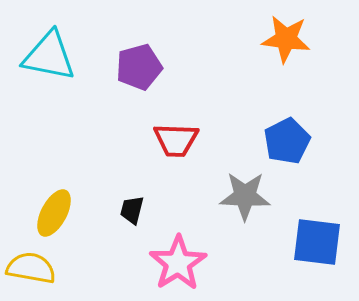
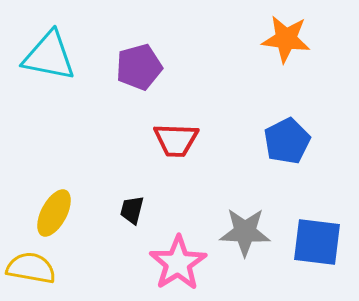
gray star: moved 36 px down
